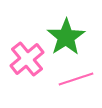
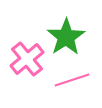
pink line: moved 4 px left, 1 px down
